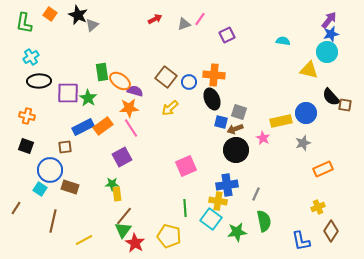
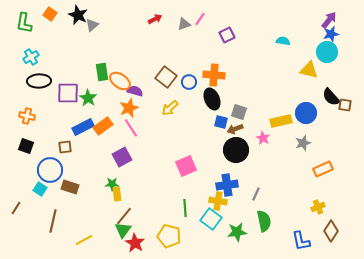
orange star at (129, 108): rotated 18 degrees counterclockwise
